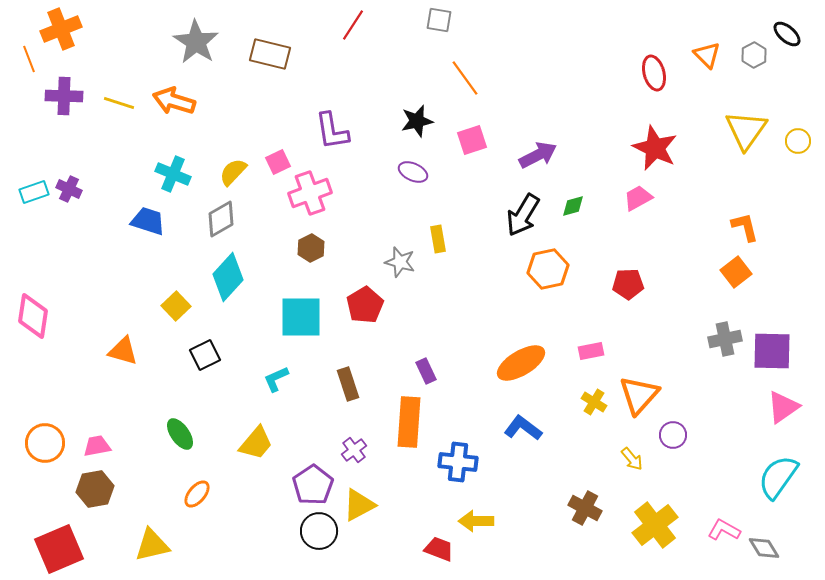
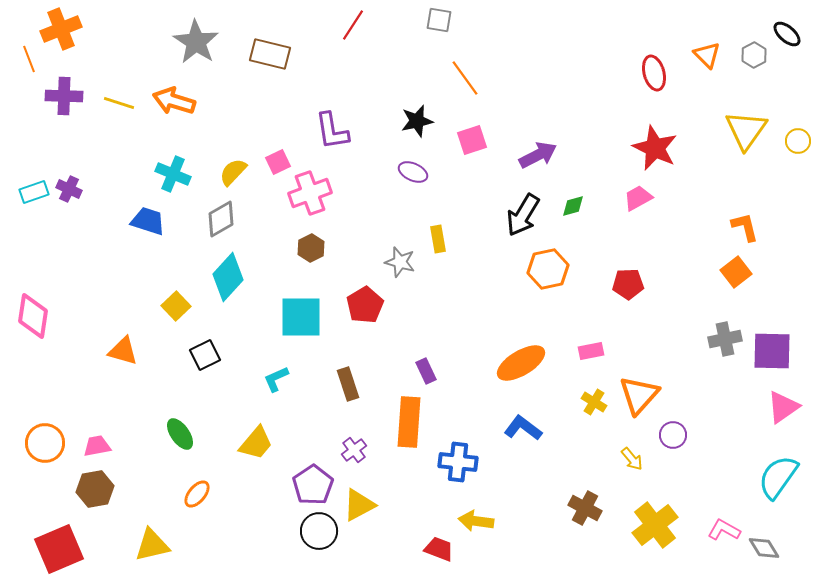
yellow arrow at (476, 521): rotated 8 degrees clockwise
